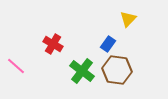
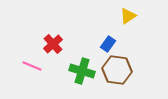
yellow triangle: moved 3 px up; rotated 12 degrees clockwise
red cross: rotated 18 degrees clockwise
pink line: moved 16 px right; rotated 18 degrees counterclockwise
green cross: rotated 20 degrees counterclockwise
